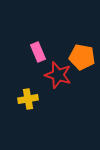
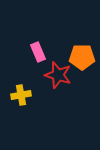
orange pentagon: rotated 10 degrees counterclockwise
yellow cross: moved 7 px left, 4 px up
